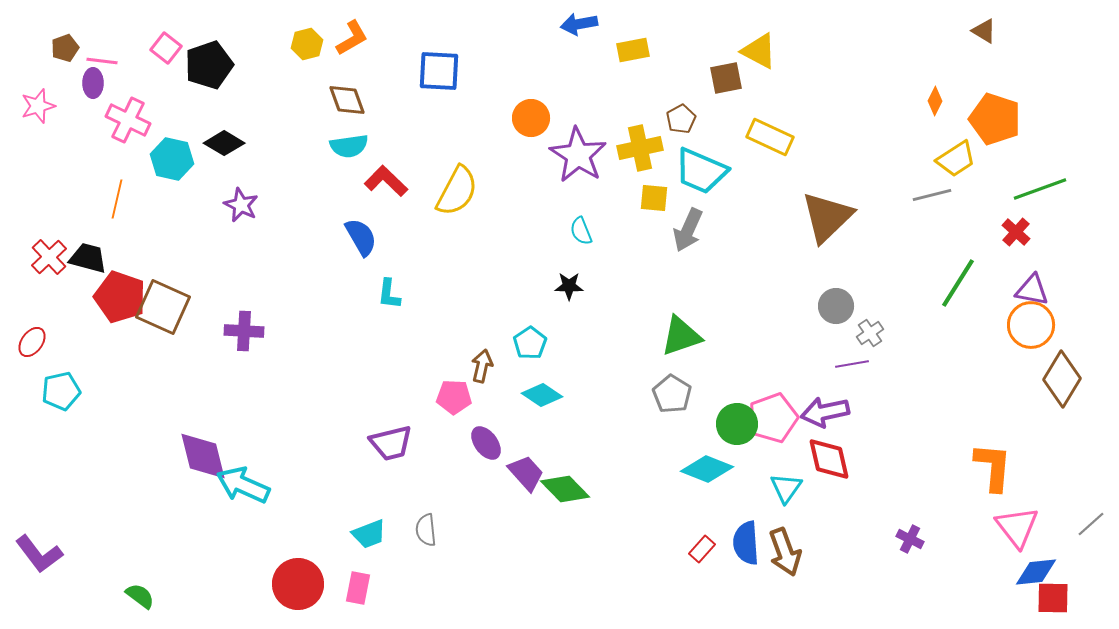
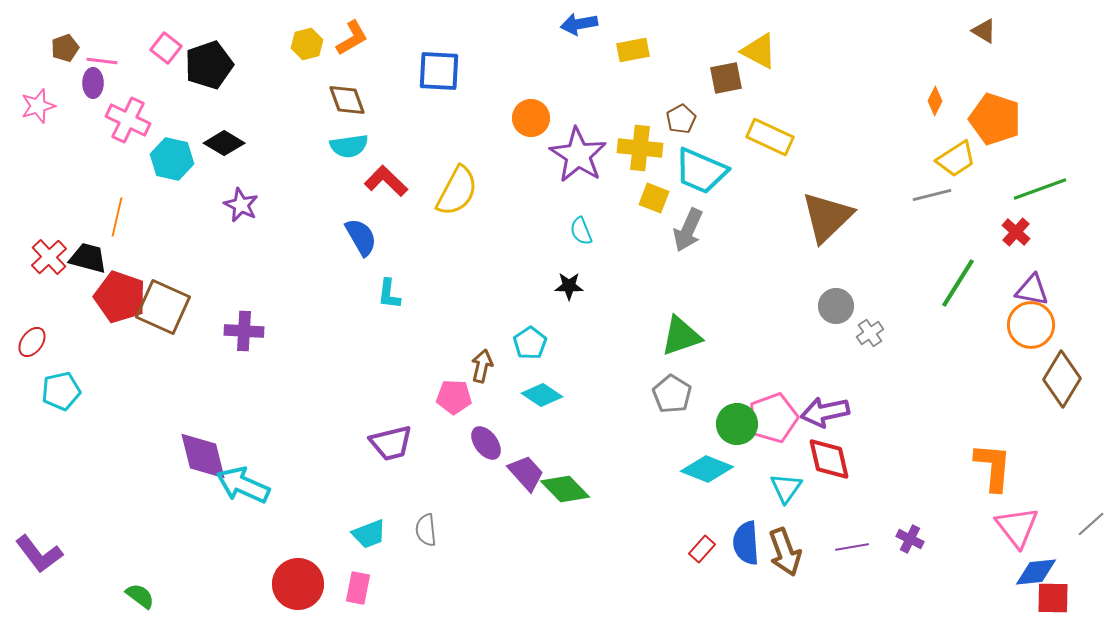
yellow cross at (640, 148): rotated 18 degrees clockwise
yellow square at (654, 198): rotated 16 degrees clockwise
orange line at (117, 199): moved 18 px down
purple line at (852, 364): moved 183 px down
